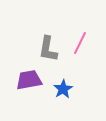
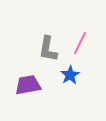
purple trapezoid: moved 1 px left, 5 px down
blue star: moved 7 px right, 14 px up
